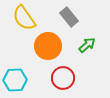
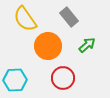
yellow semicircle: moved 1 px right, 1 px down
